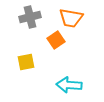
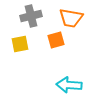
gray cross: moved 1 px right, 1 px up
orange square: rotated 18 degrees clockwise
yellow square: moved 6 px left, 18 px up
